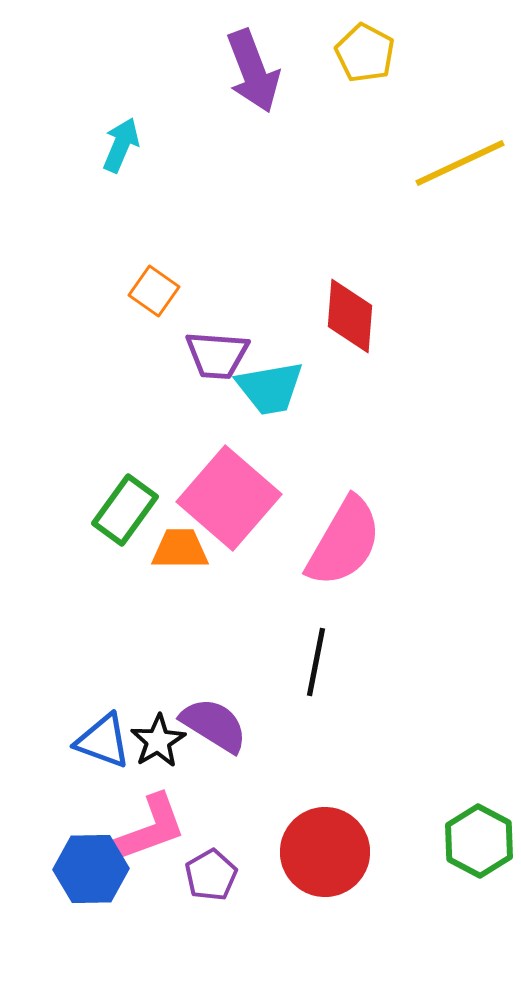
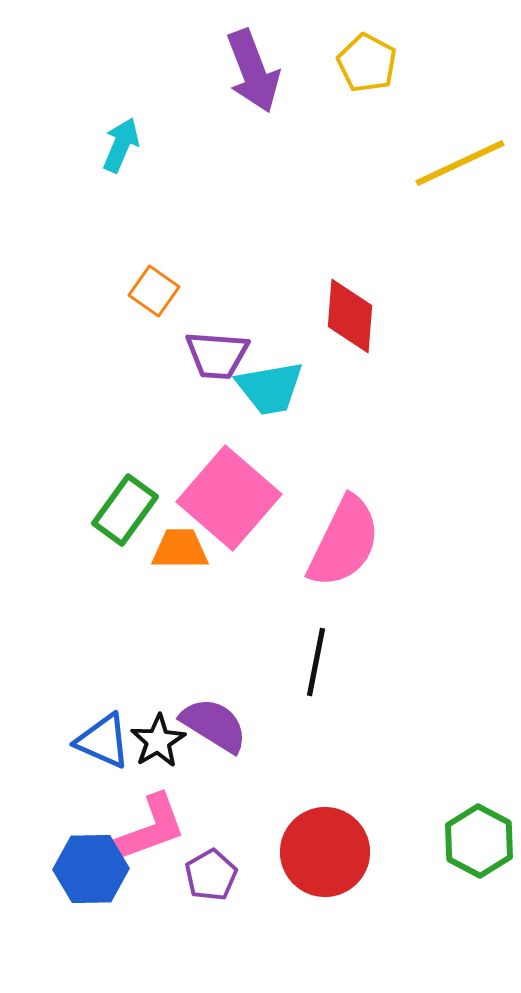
yellow pentagon: moved 2 px right, 10 px down
pink semicircle: rotated 4 degrees counterclockwise
blue triangle: rotated 4 degrees clockwise
